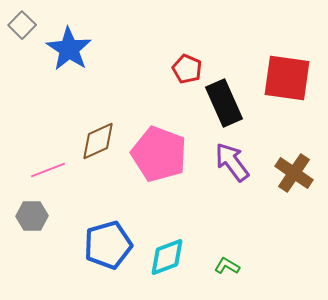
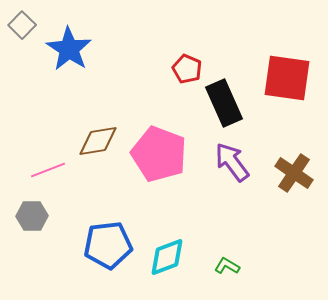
brown diamond: rotated 15 degrees clockwise
blue pentagon: rotated 9 degrees clockwise
